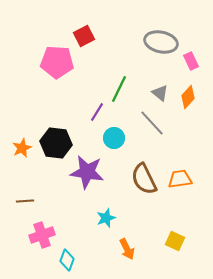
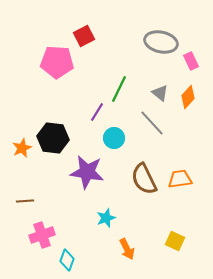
black hexagon: moved 3 px left, 5 px up
